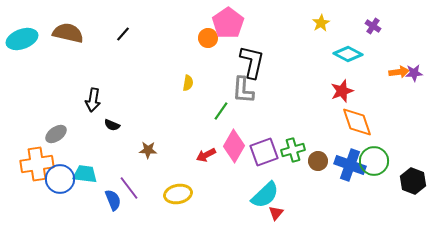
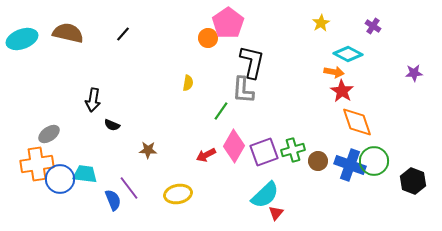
orange arrow: moved 65 px left; rotated 18 degrees clockwise
red star: rotated 20 degrees counterclockwise
gray ellipse: moved 7 px left
